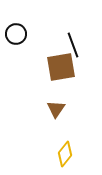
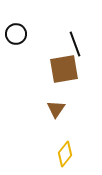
black line: moved 2 px right, 1 px up
brown square: moved 3 px right, 2 px down
